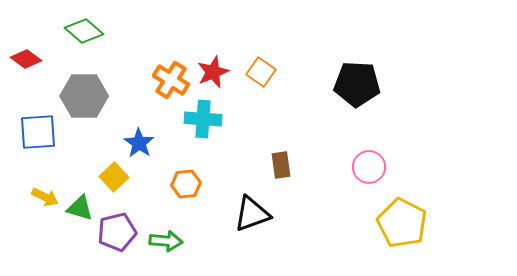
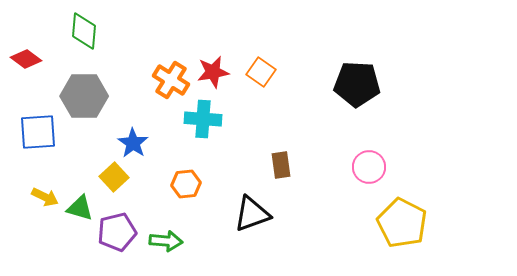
green diamond: rotated 54 degrees clockwise
red star: rotated 12 degrees clockwise
blue star: moved 6 px left
